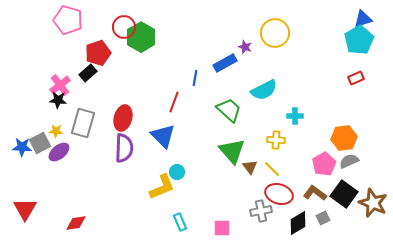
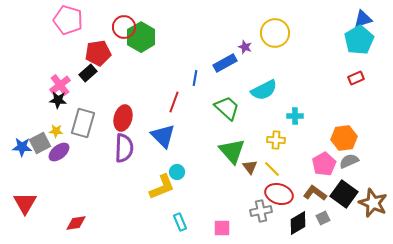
red pentagon at (98, 53): rotated 10 degrees clockwise
green trapezoid at (229, 110): moved 2 px left, 2 px up
red triangle at (25, 209): moved 6 px up
